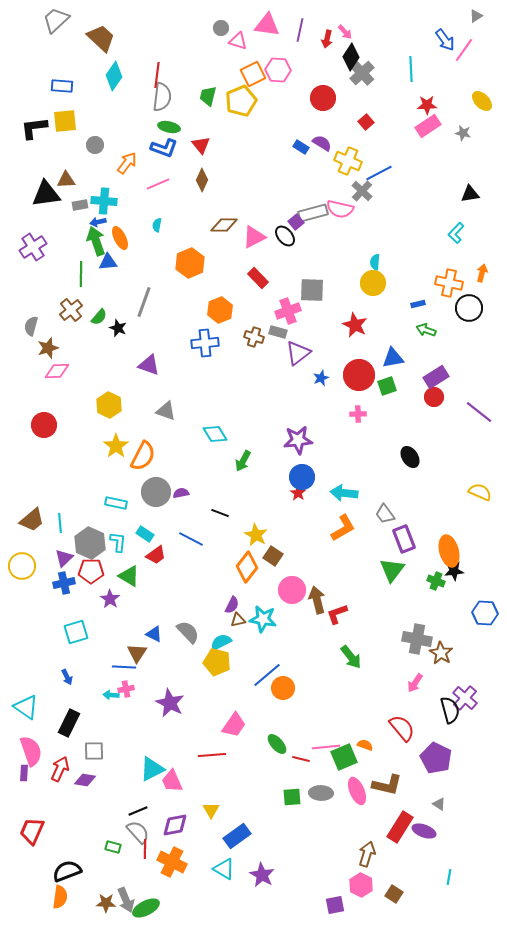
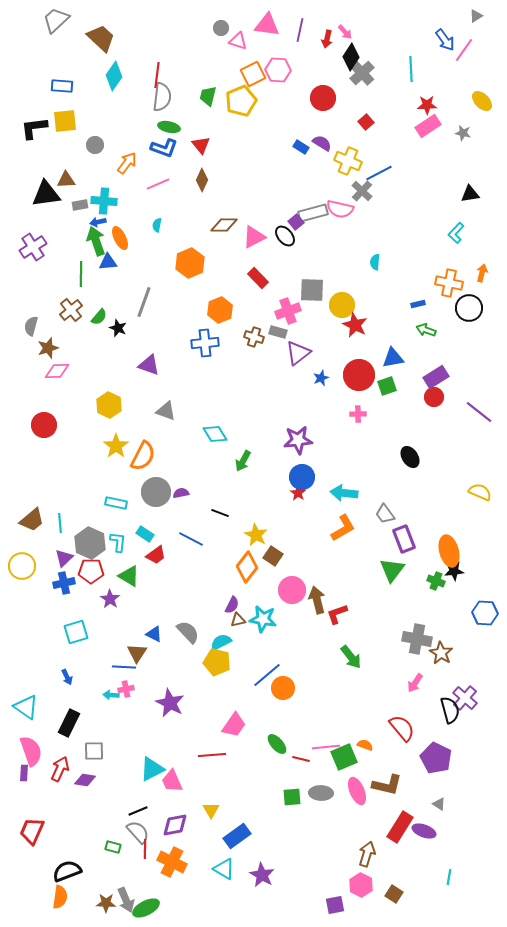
yellow circle at (373, 283): moved 31 px left, 22 px down
